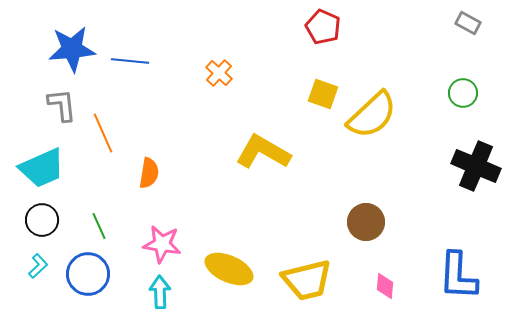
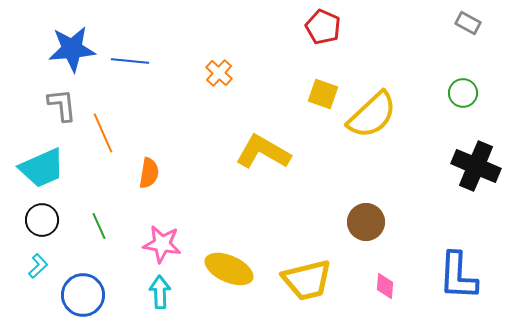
blue circle: moved 5 px left, 21 px down
